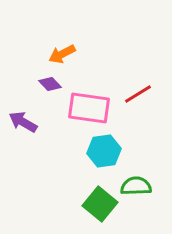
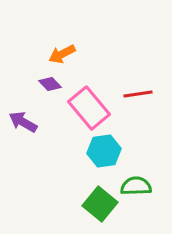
red line: rotated 24 degrees clockwise
pink rectangle: rotated 42 degrees clockwise
